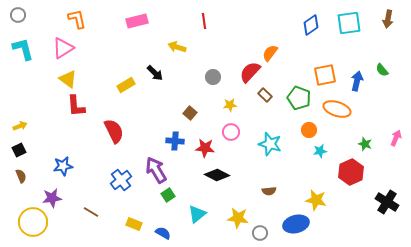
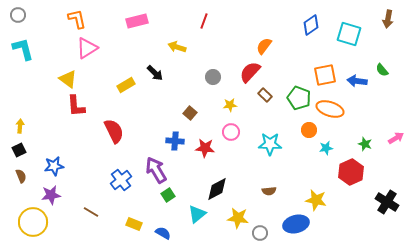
red line at (204, 21): rotated 28 degrees clockwise
cyan square at (349, 23): moved 11 px down; rotated 25 degrees clockwise
pink triangle at (63, 48): moved 24 px right
orange semicircle at (270, 53): moved 6 px left, 7 px up
blue arrow at (357, 81): rotated 96 degrees counterclockwise
orange ellipse at (337, 109): moved 7 px left
yellow arrow at (20, 126): rotated 64 degrees counterclockwise
pink arrow at (396, 138): rotated 35 degrees clockwise
cyan star at (270, 144): rotated 15 degrees counterclockwise
cyan star at (320, 151): moved 6 px right, 3 px up
blue star at (63, 166): moved 9 px left
black diamond at (217, 175): moved 14 px down; rotated 55 degrees counterclockwise
purple star at (52, 198): moved 1 px left, 3 px up
